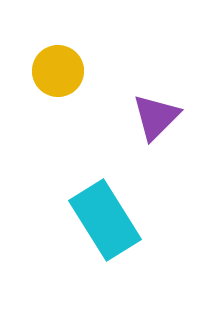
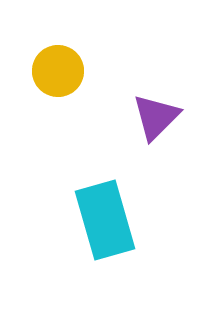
cyan rectangle: rotated 16 degrees clockwise
